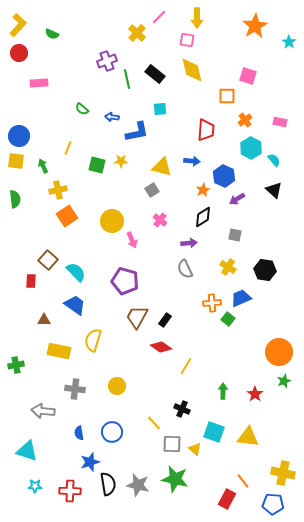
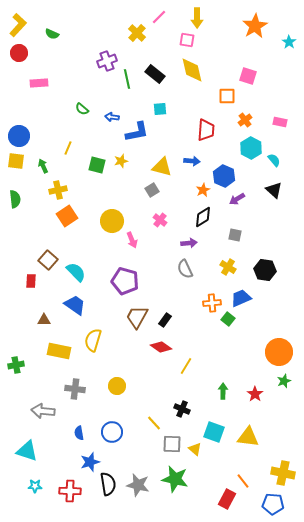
yellow star at (121, 161): rotated 16 degrees counterclockwise
